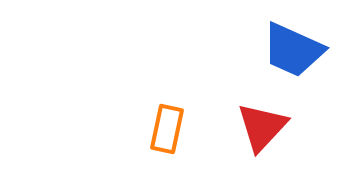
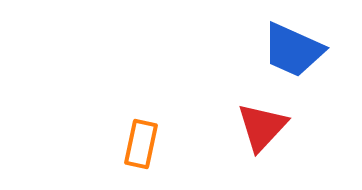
orange rectangle: moved 26 px left, 15 px down
